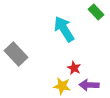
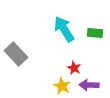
green rectangle: moved 1 px left, 21 px down; rotated 42 degrees counterclockwise
yellow star: rotated 18 degrees clockwise
